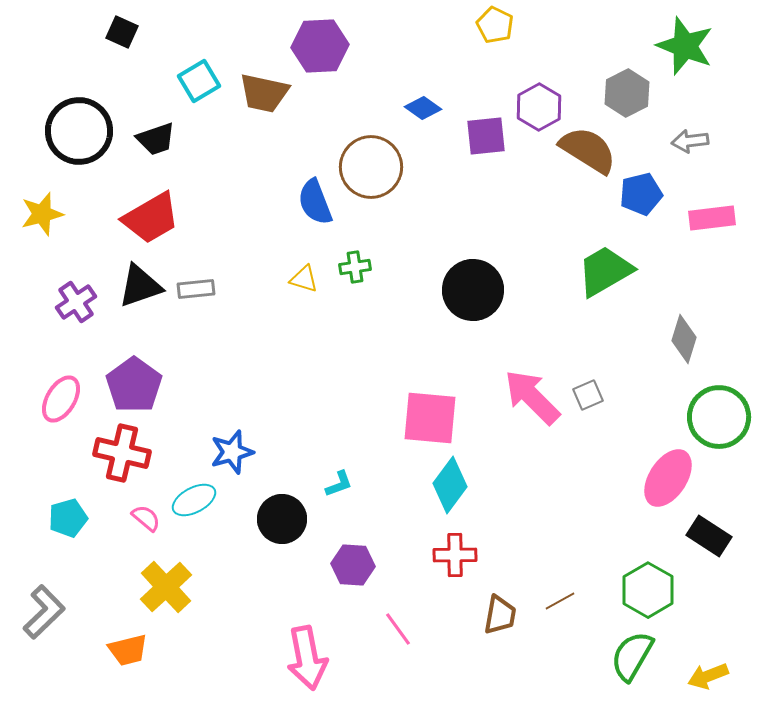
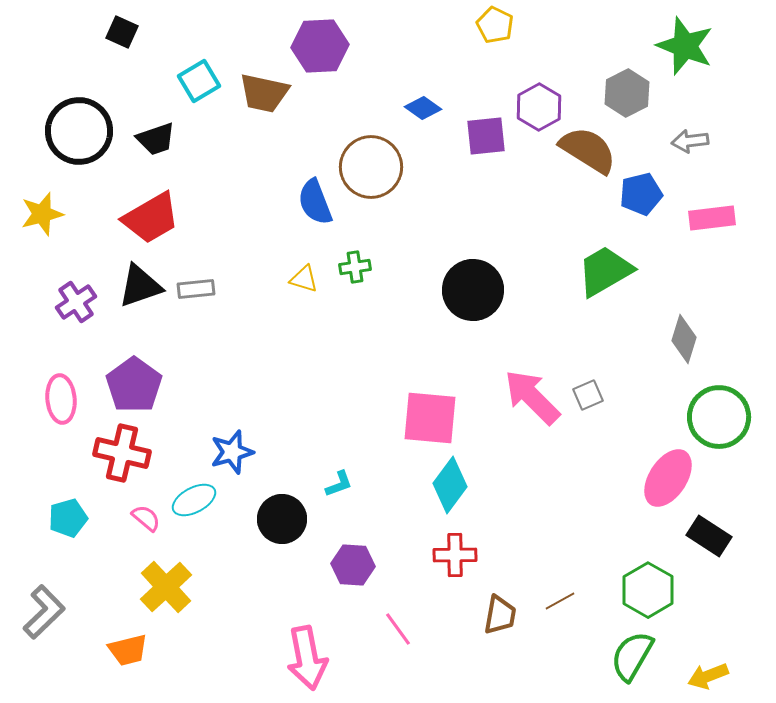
pink ellipse at (61, 399): rotated 36 degrees counterclockwise
